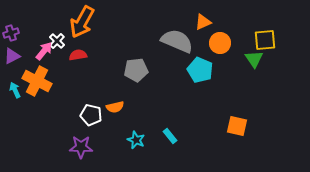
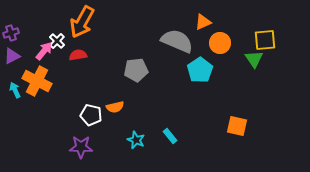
cyan pentagon: rotated 15 degrees clockwise
